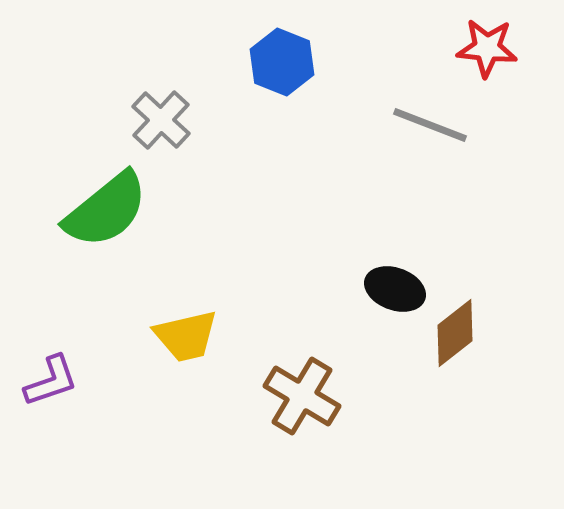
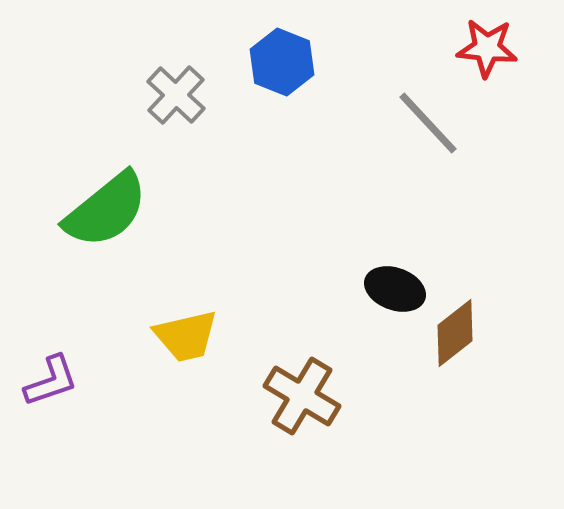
gray cross: moved 15 px right, 25 px up
gray line: moved 2 px left, 2 px up; rotated 26 degrees clockwise
